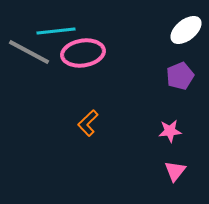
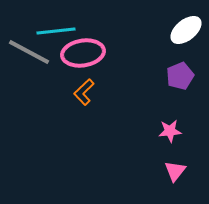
orange L-shape: moved 4 px left, 31 px up
